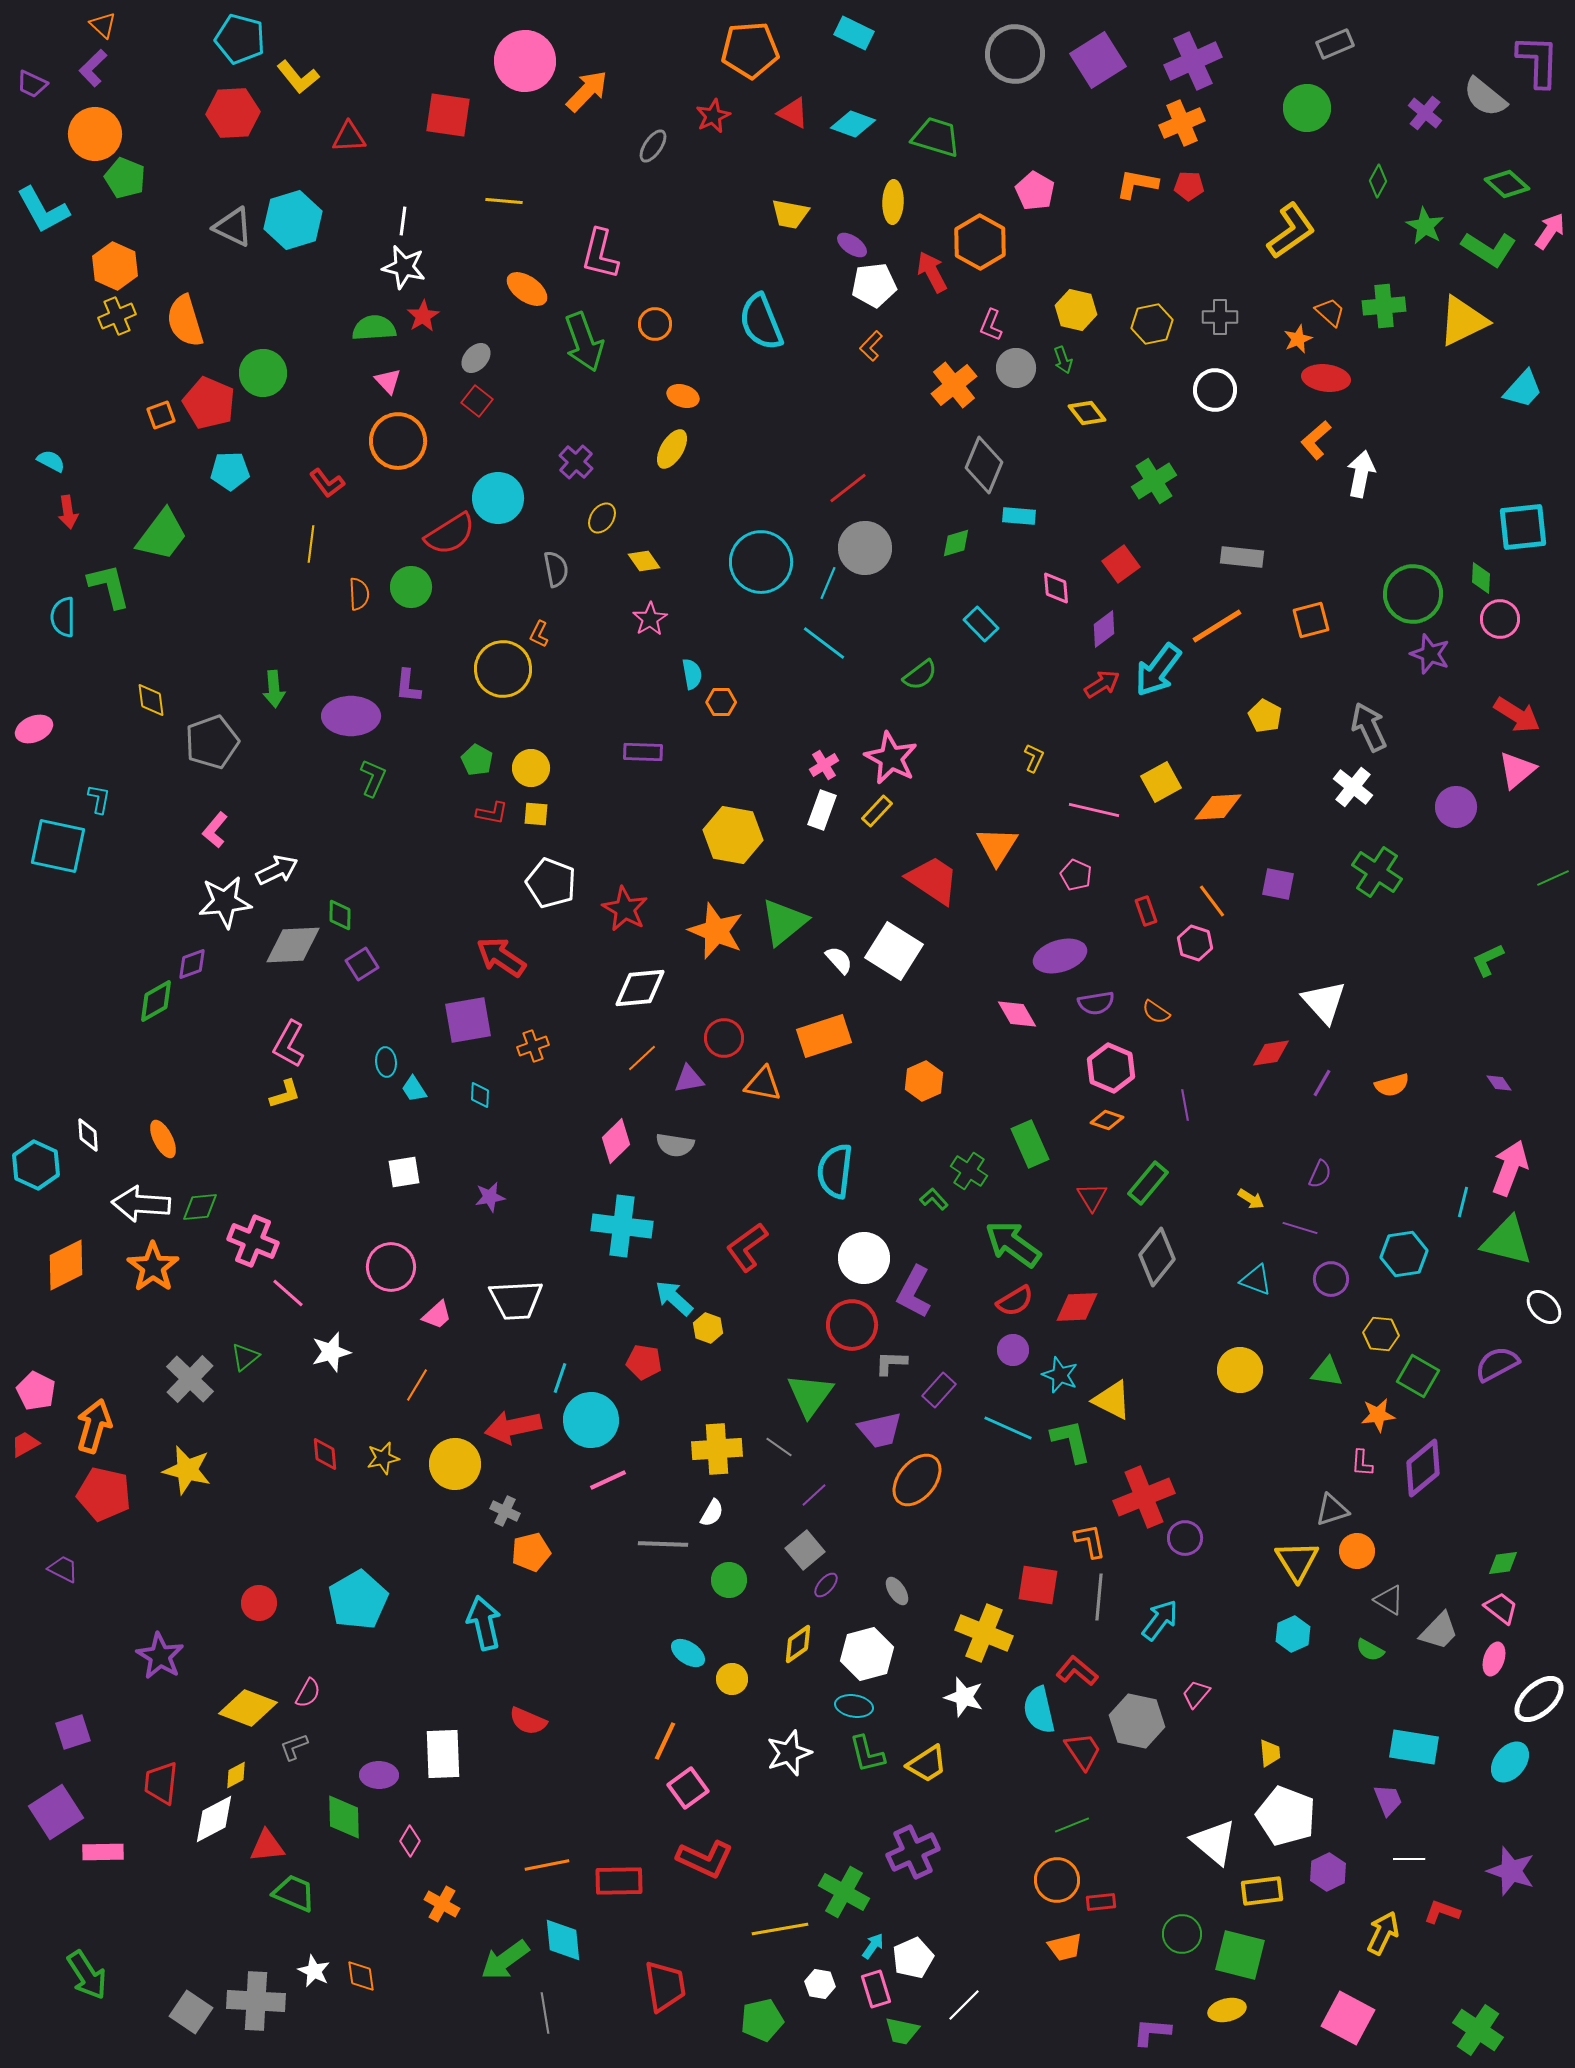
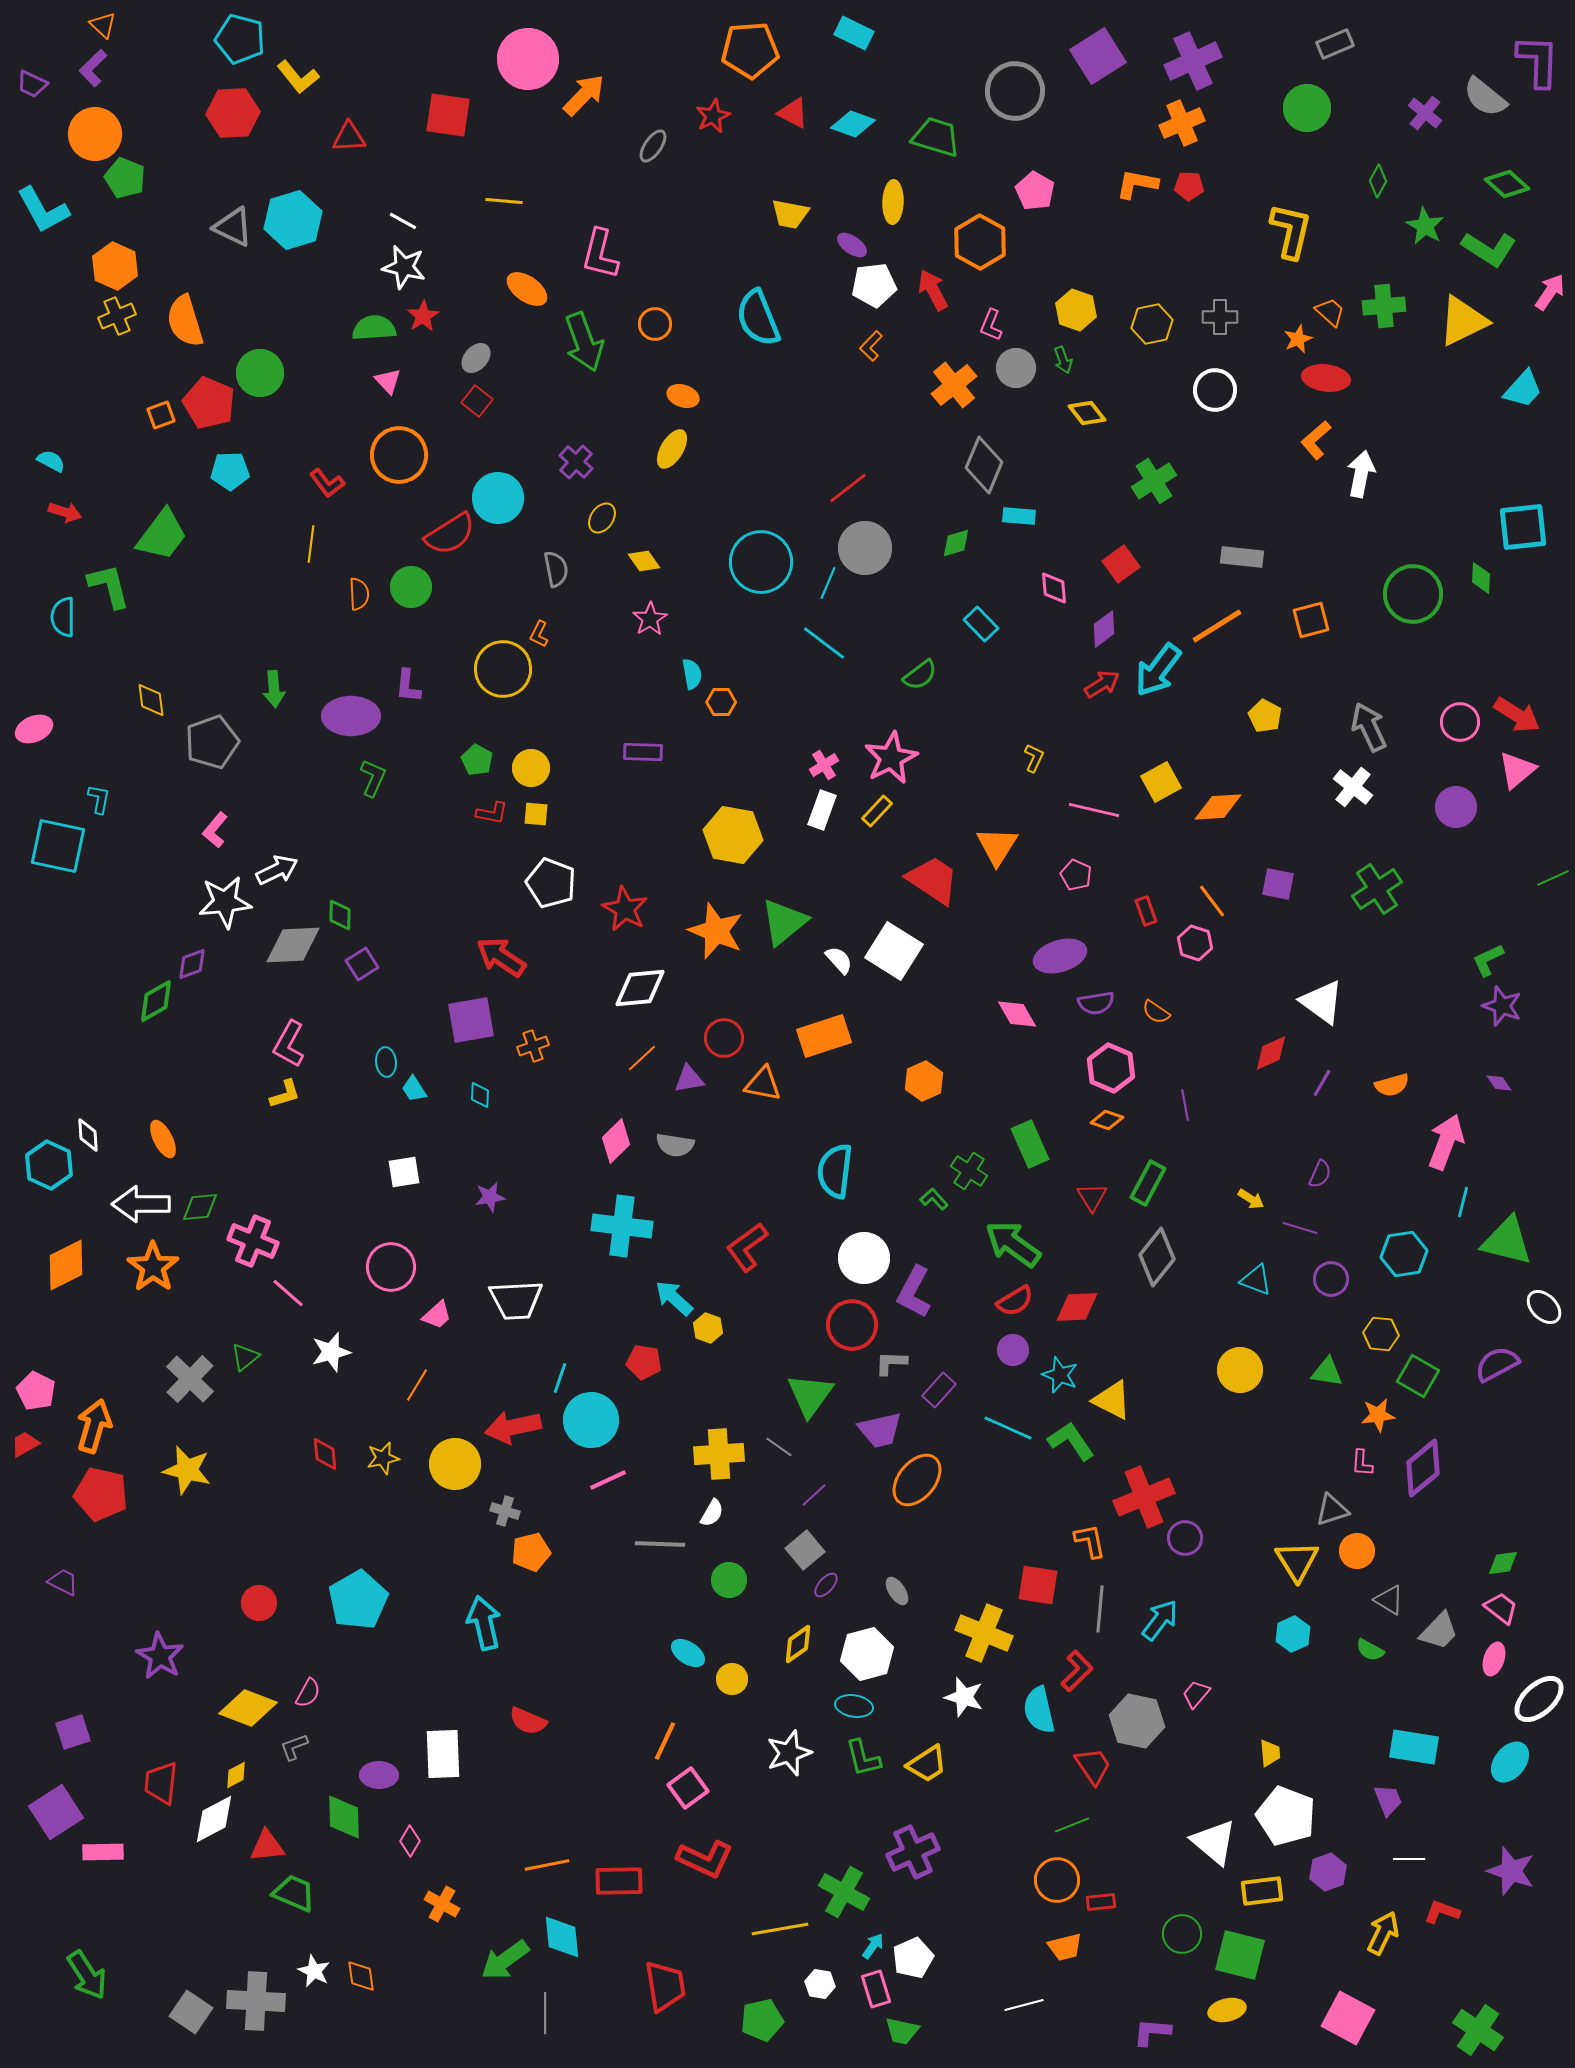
gray circle at (1015, 54): moved 37 px down
purple square at (1098, 60): moved 4 px up
pink circle at (525, 61): moved 3 px right, 2 px up
orange arrow at (587, 91): moved 3 px left, 4 px down
white line at (403, 221): rotated 68 degrees counterclockwise
yellow L-shape at (1291, 231): rotated 42 degrees counterclockwise
pink arrow at (1550, 231): moved 61 px down
red arrow at (932, 272): moved 1 px right, 18 px down
yellow hexagon at (1076, 310): rotated 6 degrees clockwise
cyan semicircle at (761, 322): moved 3 px left, 4 px up
green circle at (263, 373): moved 3 px left
orange circle at (398, 441): moved 1 px right, 14 px down
red arrow at (68, 512): moved 3 px left; rotated 64 degrees counterclockwise
pink diamond at (1056, 588): moved 2 px left
pink circle at (1500, 619): moved 40 px left, 103 px down
purple star at (1430, 654): moved 72 px right, 352 px down
pink star at (891, 758): rotated 18 degrees clockwise
green cross at (1377, 872): moved 17 px down; rotated 24 degrees clockwise
white triangle at (1324, 1002): moved 2 px left; rotated 12 degrees counterclockwise
purple square at (468, 1020): moved 3 px right
red diamond at (1271, 1053): rotated 15 degrees counterclockwise
cyan hexagon at (36, 1165): moved 13 px right
pink arrow at (1510, 1168): moved 64 px left, 26 px up
green rectangle at (1148, 1183): rotated 12 degrees counterclockwise
white arrow at (141, 1204): rotated 4 degrees counterclockwise
green L-shape at (1071, 1441): rotated 21 degrees counterclockwise
yellow cross at (717, 1449): moved 2 px right, 5 px down
red pentagon at (104, 1494): moved 3 px left
gray cross at (505, 1511): rotated 8 degrees counterclockwise
gray line at (663, 1544): moved 3 px left
purple trapezoid at (63, 1569): moved 13 px down
gray line at (1099, 1597): moved 1 px right, 12 px down
red L-shape at (1077, 1671): rotated 96 degrees clockwise
red trapezoid at (1083, 1751): moved 10 px right, 15 px down
green L-shape at (867, 1754): moved 4 px left, 4 px down
purple hexagon at (1328, 1872): rotated 6 degrees clockwise
cyan diamond at (563, 1940): moved 1 px left, 3 px up
white line at (964, 2005): moved 60 px right; rotated 30 degrees clockwise
gray line at (545, 2013): rotated 9 degrees clockwise
